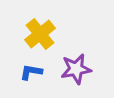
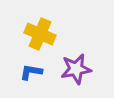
yellow cross: rotated 28 degrees counterclockwise
